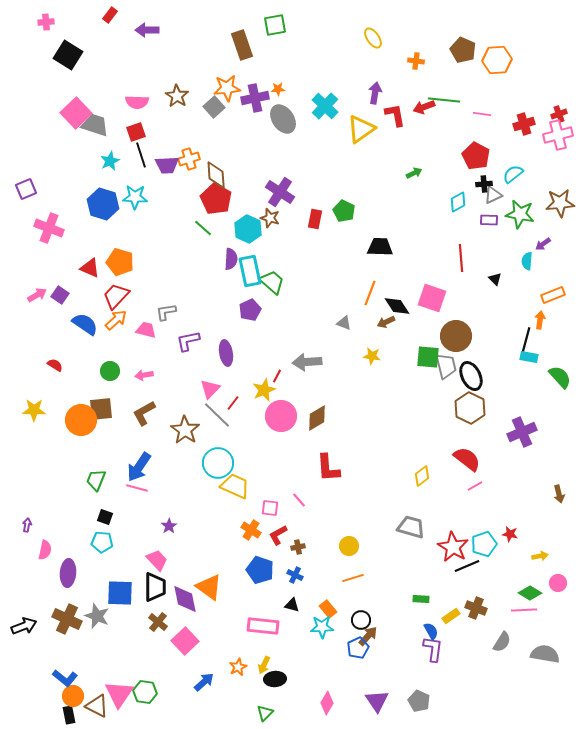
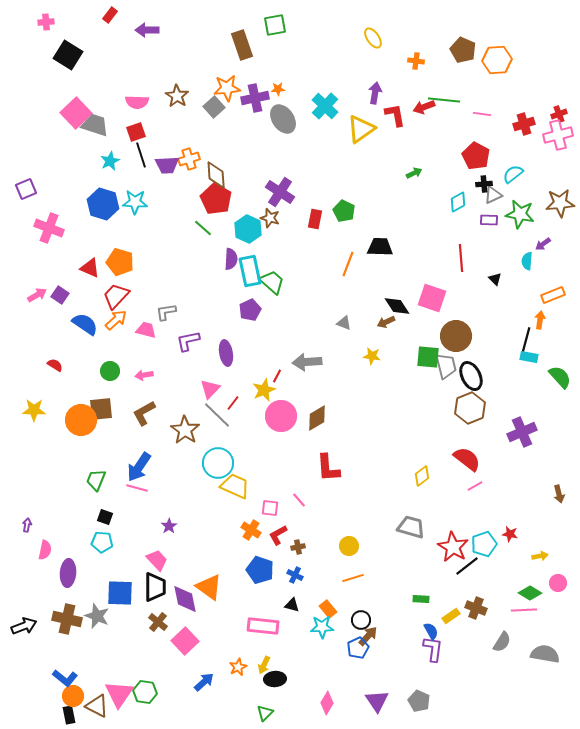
cyan star at (135, 197): moved 5 px down
orange line at (370, 293): moved 22 px left, 29 px up
brown hexagon at (470, 408): rotated 12 degrees clockwise
black line at (467, 566): rotated 15 degrees counterclockwise
brown cross at (67, 619): rotated 12 degrees counterclockwise
